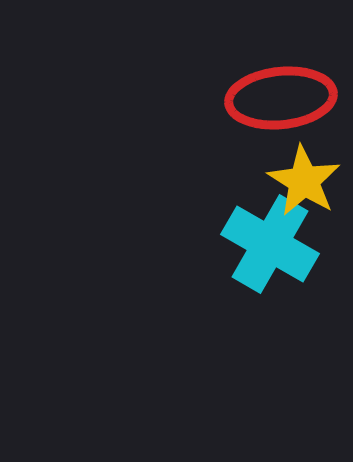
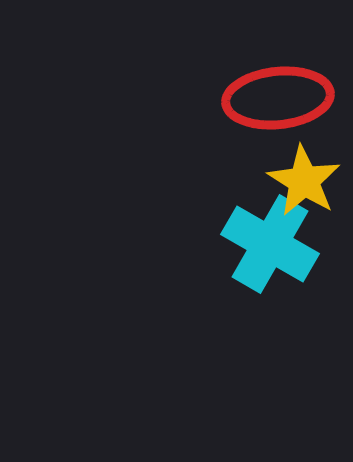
red ellipse: moved 3 px left
